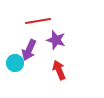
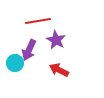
purple star: rotated 12 degrees clockwise
red arrow: rotated 42 degrees counterclockwise
